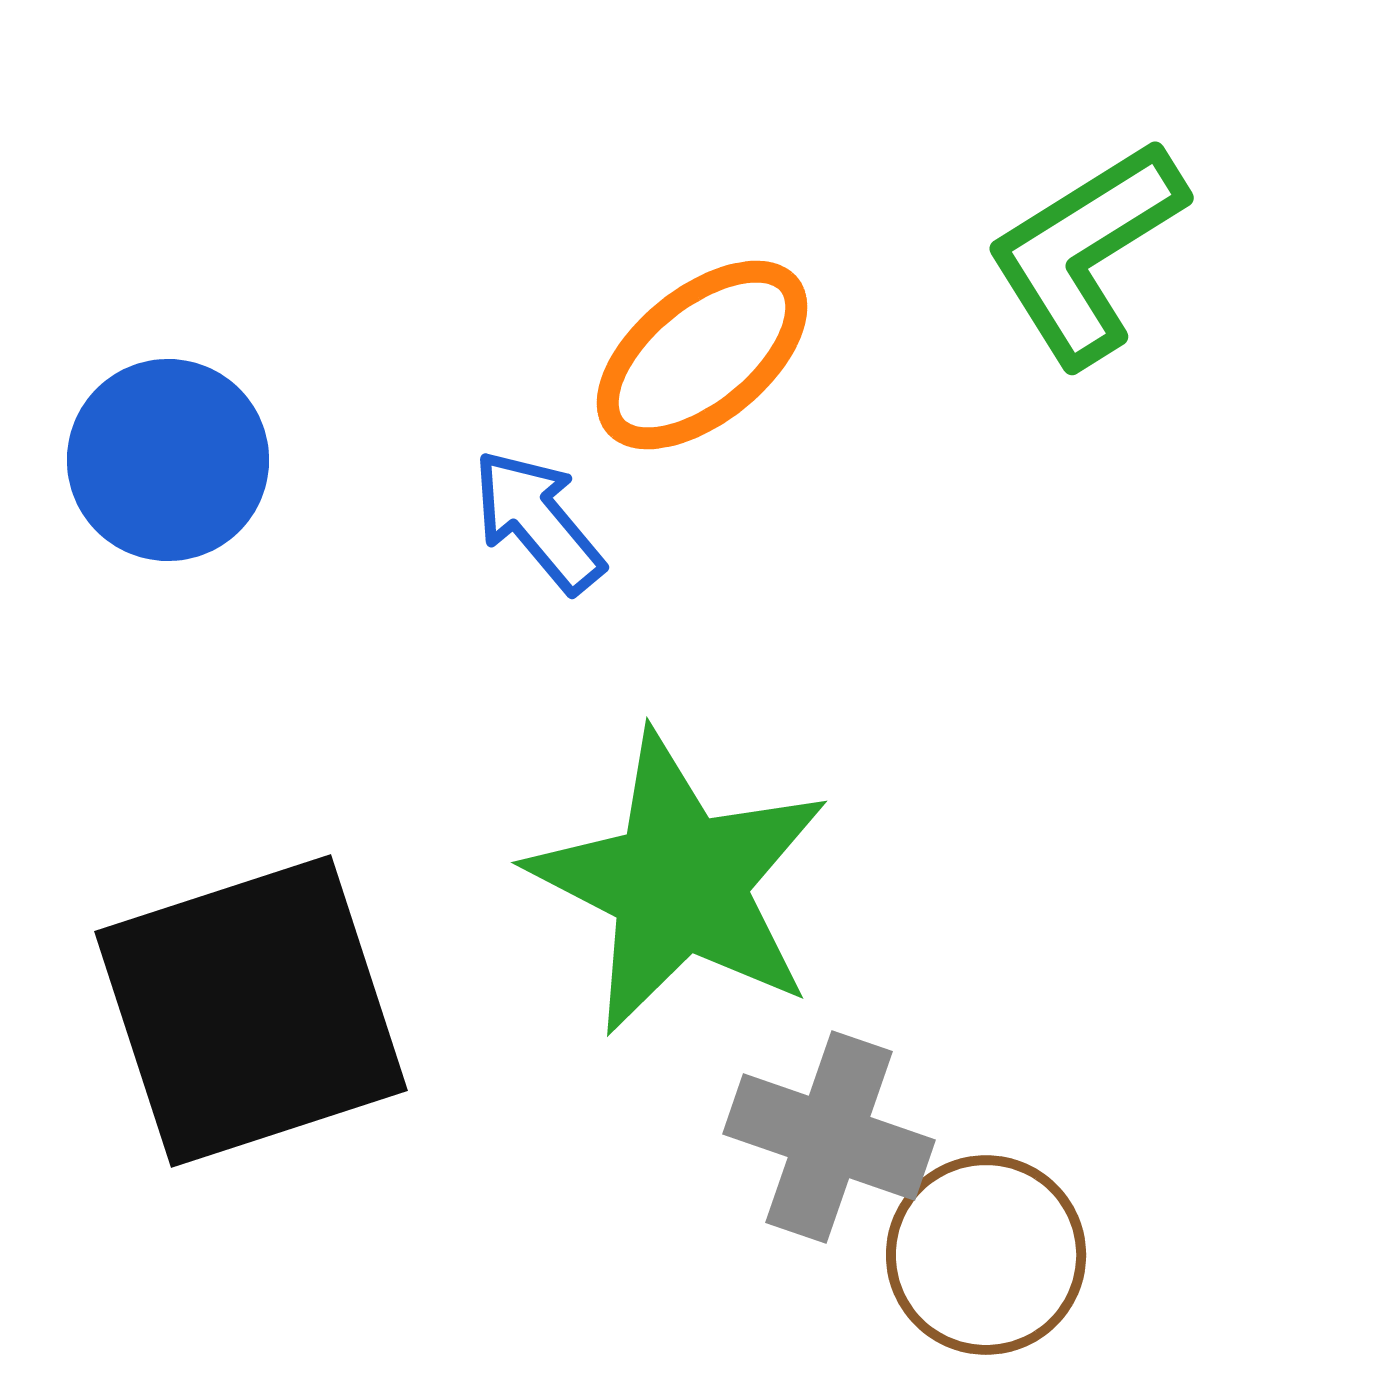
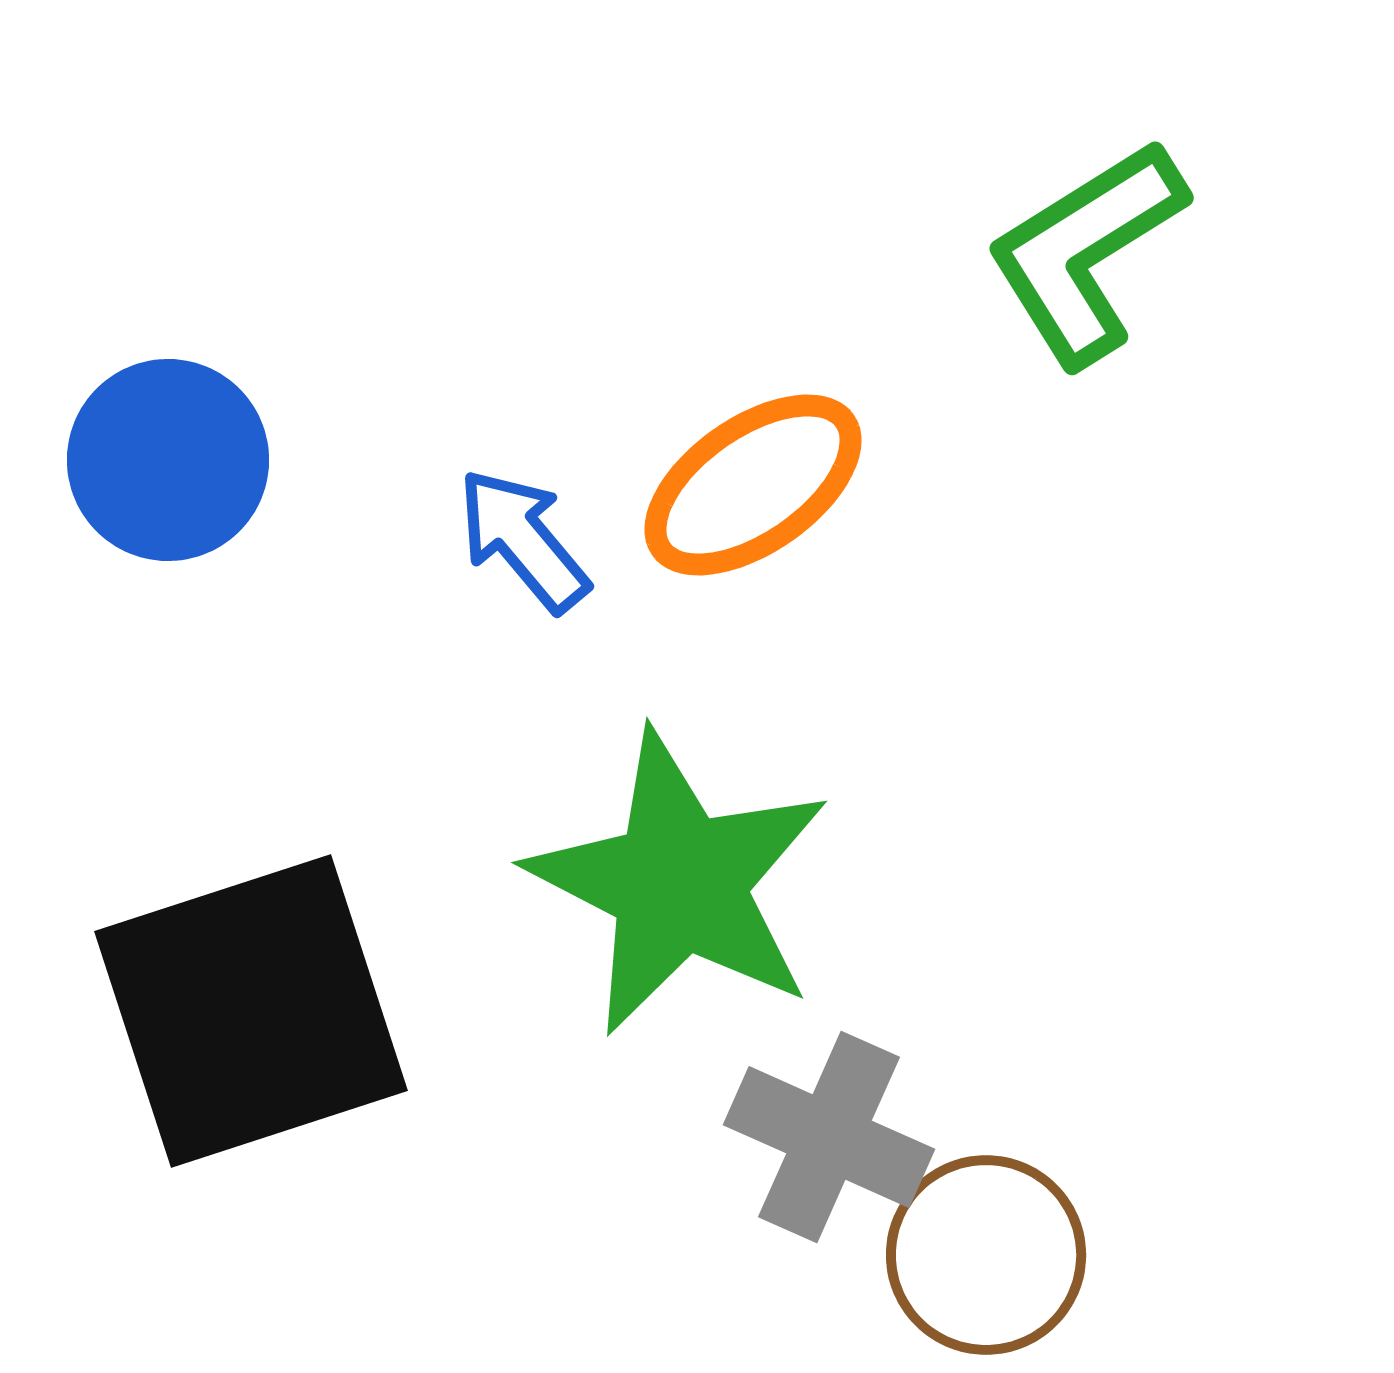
orange ellipse: moved 51 px right, 130 px down; rotated 4 degrees clockwise
blue arrow: moved 15 px left, 19 px down
gray cross: rotated 5 degrees clockwise
